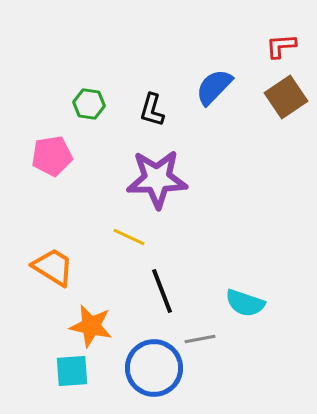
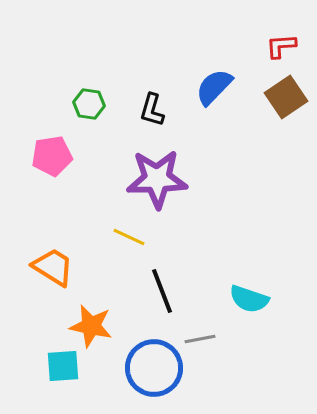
cyan semicircle: moved 4 px right, 4 px up
cyan square: moved 9 px left, 5 px up
